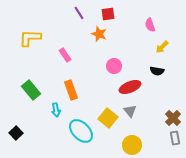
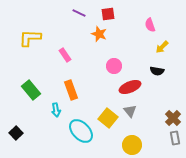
purple line: rotated 32 degrees counterclockwise
